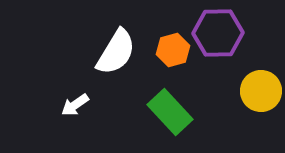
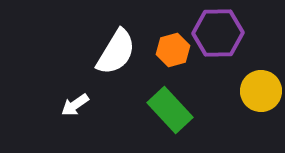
green rectangle: moved 2 px up
